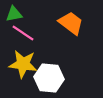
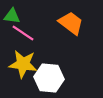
green triangle: moved 2 px left, 2 px down; rotated 18 degrees clockwise
